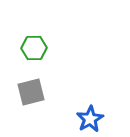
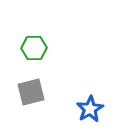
blue star: moved 10 px up
